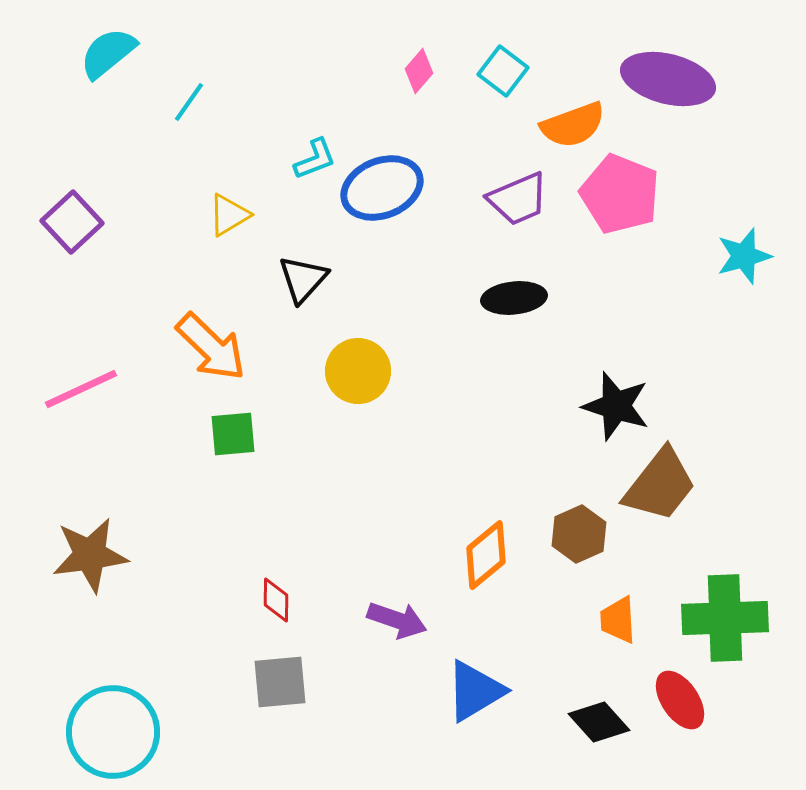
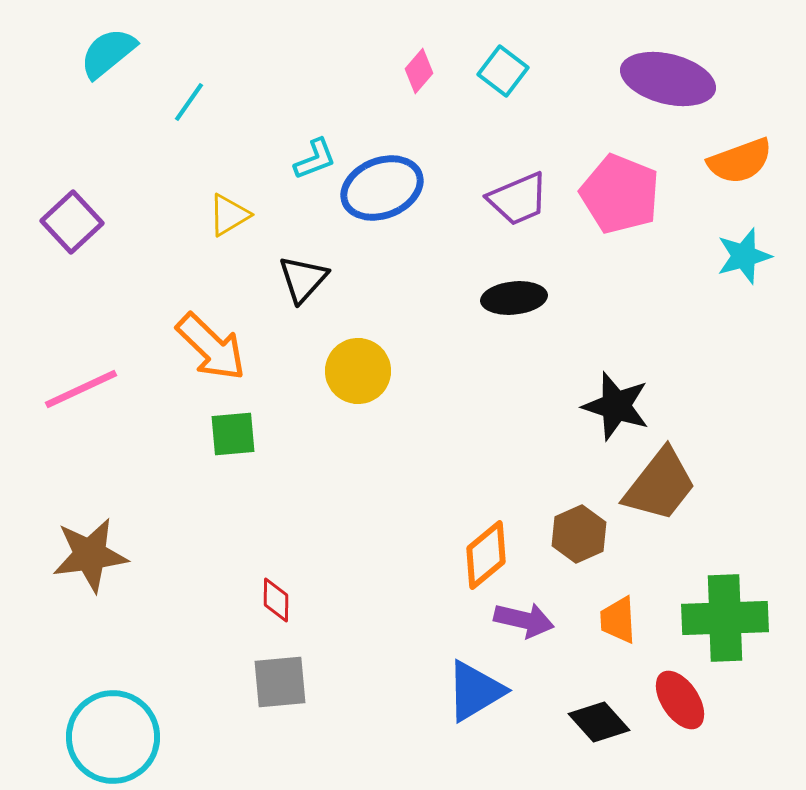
orange semicircle: moved 167 px right, 36 px down
purple arrow: moved 127 px right; rotated 6 degrees counterclockwise
cyan circle: moved 5 px down
